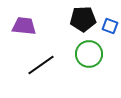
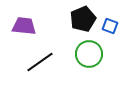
black pentagon: rotated 20 degrees counterclockwise
black line: moved 1 px left, 3 px up
